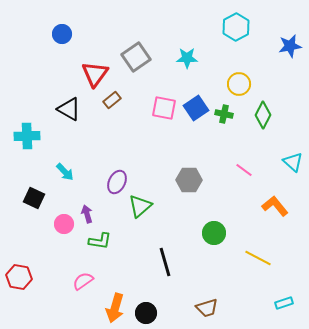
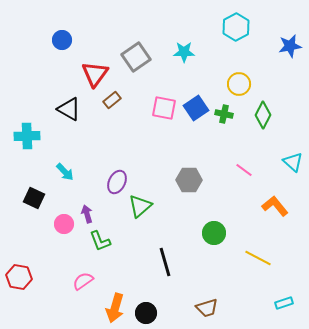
blue circle: moved 6 px down
cyan star: moved 3 px left, 6 px up
green L-shape: rotated 60 degrees clockwise
